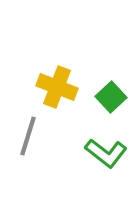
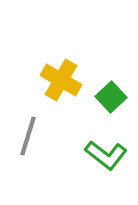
yellow cross: moved 4 px right, 7 px up; rotated 9 degrees clockwise
green L-shape: moved 2 px down
